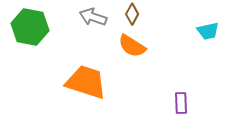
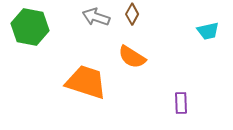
gray arrow: moved 3 px right
orange semicircle: moved 11 px down
